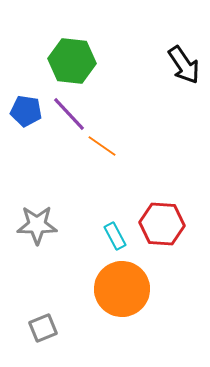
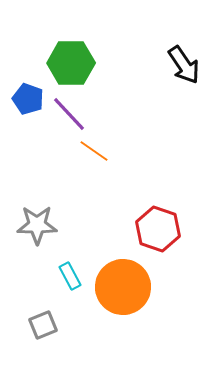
green hexagon: moved 1 px left, 2 px down; rotated 6 degrees counterclockwise
blue pentagon: moved 2 px right, 12 px up; rotated 12 degrees clockwise
orange line: moved 8 px left, 5 px down
red hexagon: moved 4 px left, 5 px down; rotated 15 degrees clockwise
cyan rectangle: moved 45 px left, 40 px down
orange circle: moved 1 px right, 2 px up
gray square: moved 3 px up
